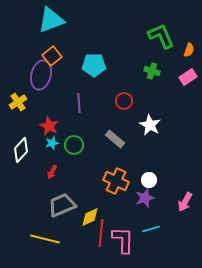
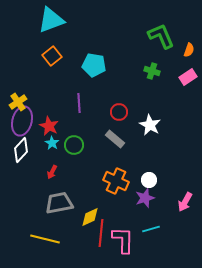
cyan pentagon: rotated 10 degrees clockwise
purple ellipse: moved 19 px left, 46 px down
red circle: moved 5 px left, 11 px down
cyan star: rotated 24 degrees counterclockwise
gray trapezoid: moved 3 px left, 2 px up; rotated 12 degrees clockwise
